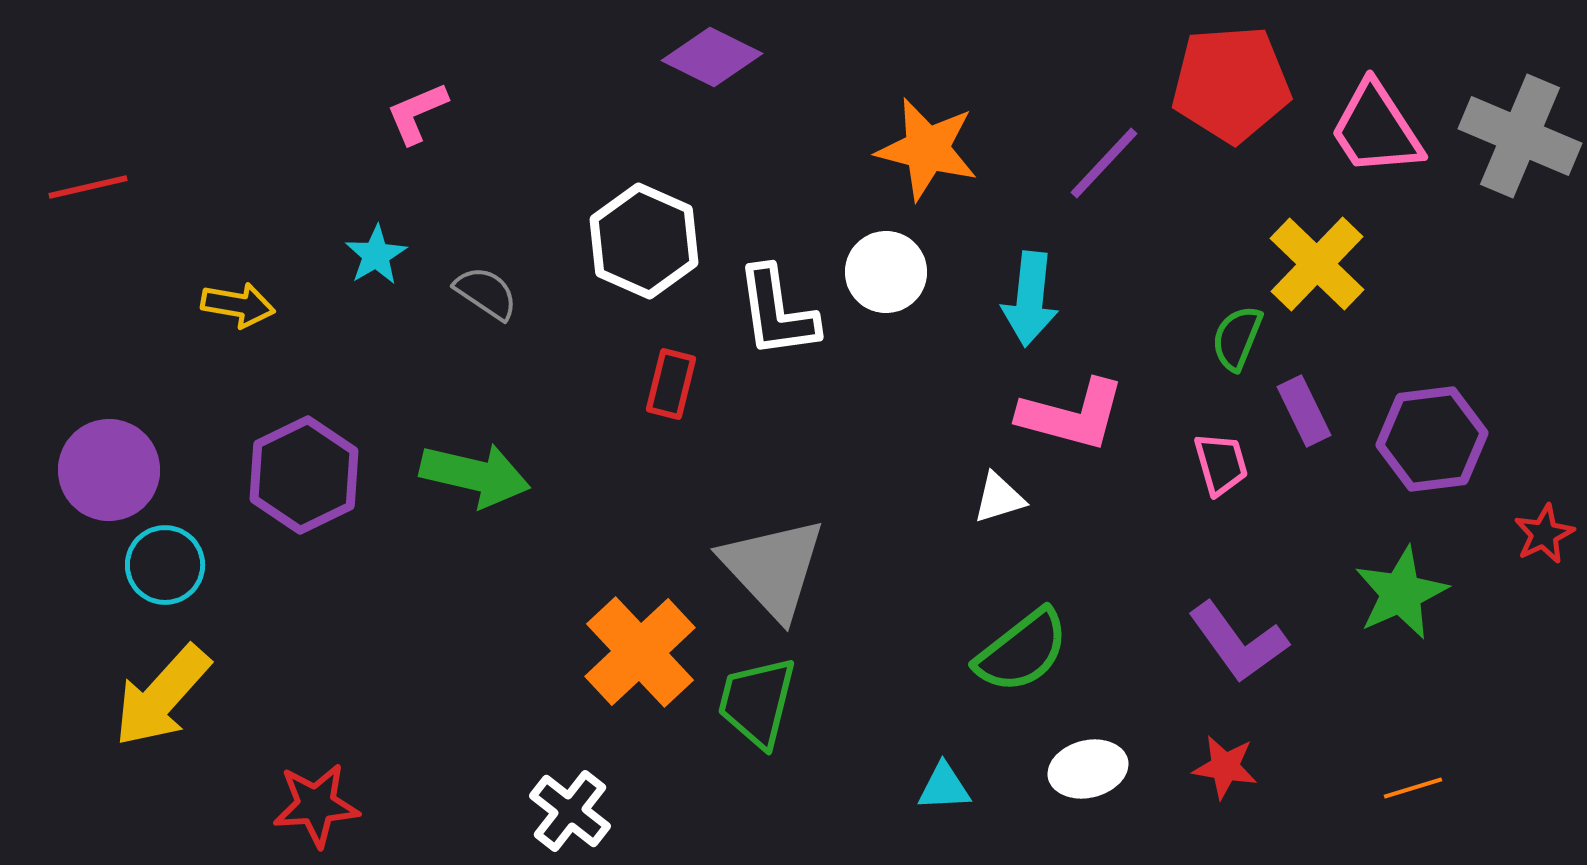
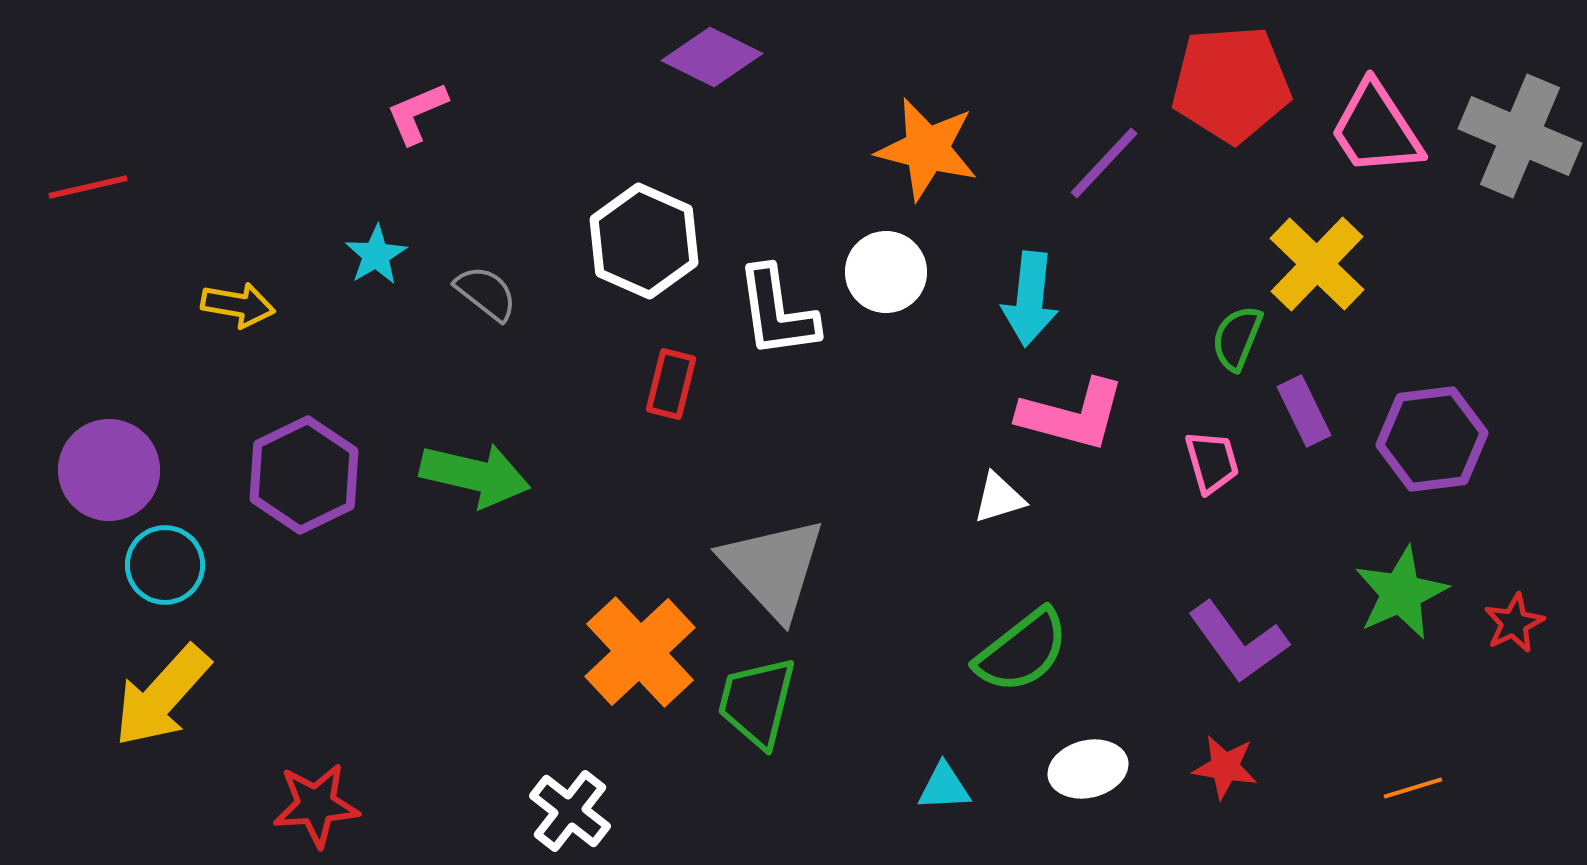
gray semicircle at (486, 293): rotated 4 degrees clockwise
pink trapezoid at (1221, 464): moved 9 px left, 2 px up
red star at (1544, 534): moved 30 px left, 89 px down
